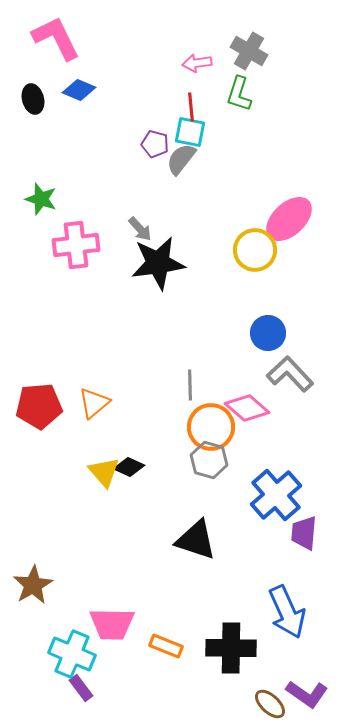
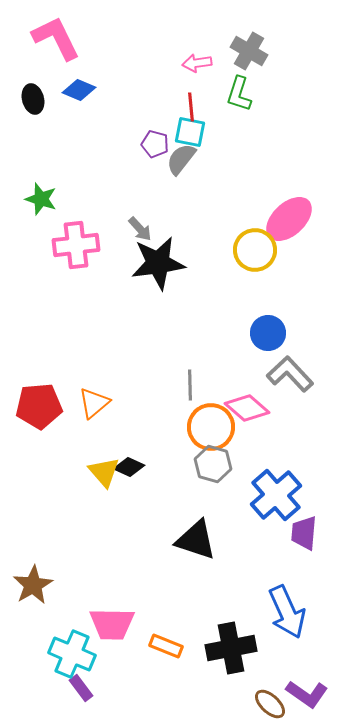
gray hexagon: moved 4 px right, 4 px down
black cross: rotated 12 degrees counterclockwise
